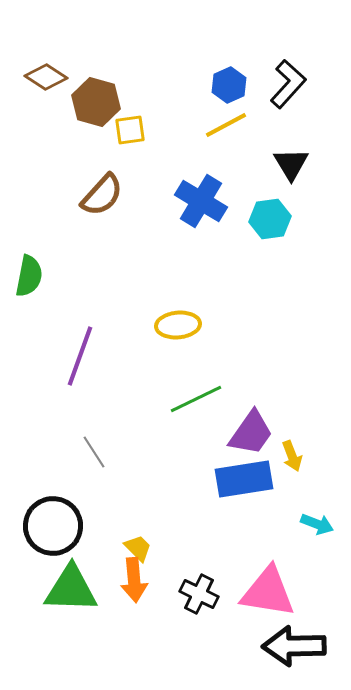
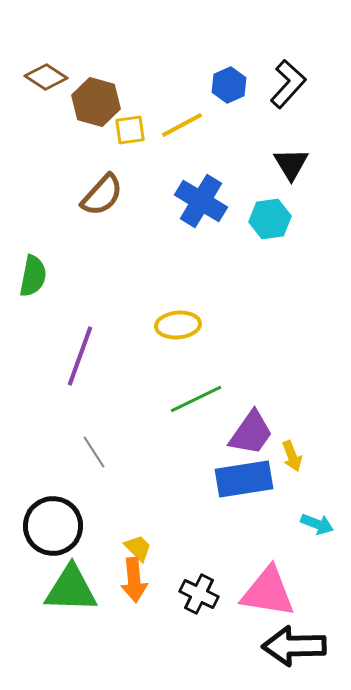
yellow line: moved 44 px left
green semicircle: moved 4 px right
